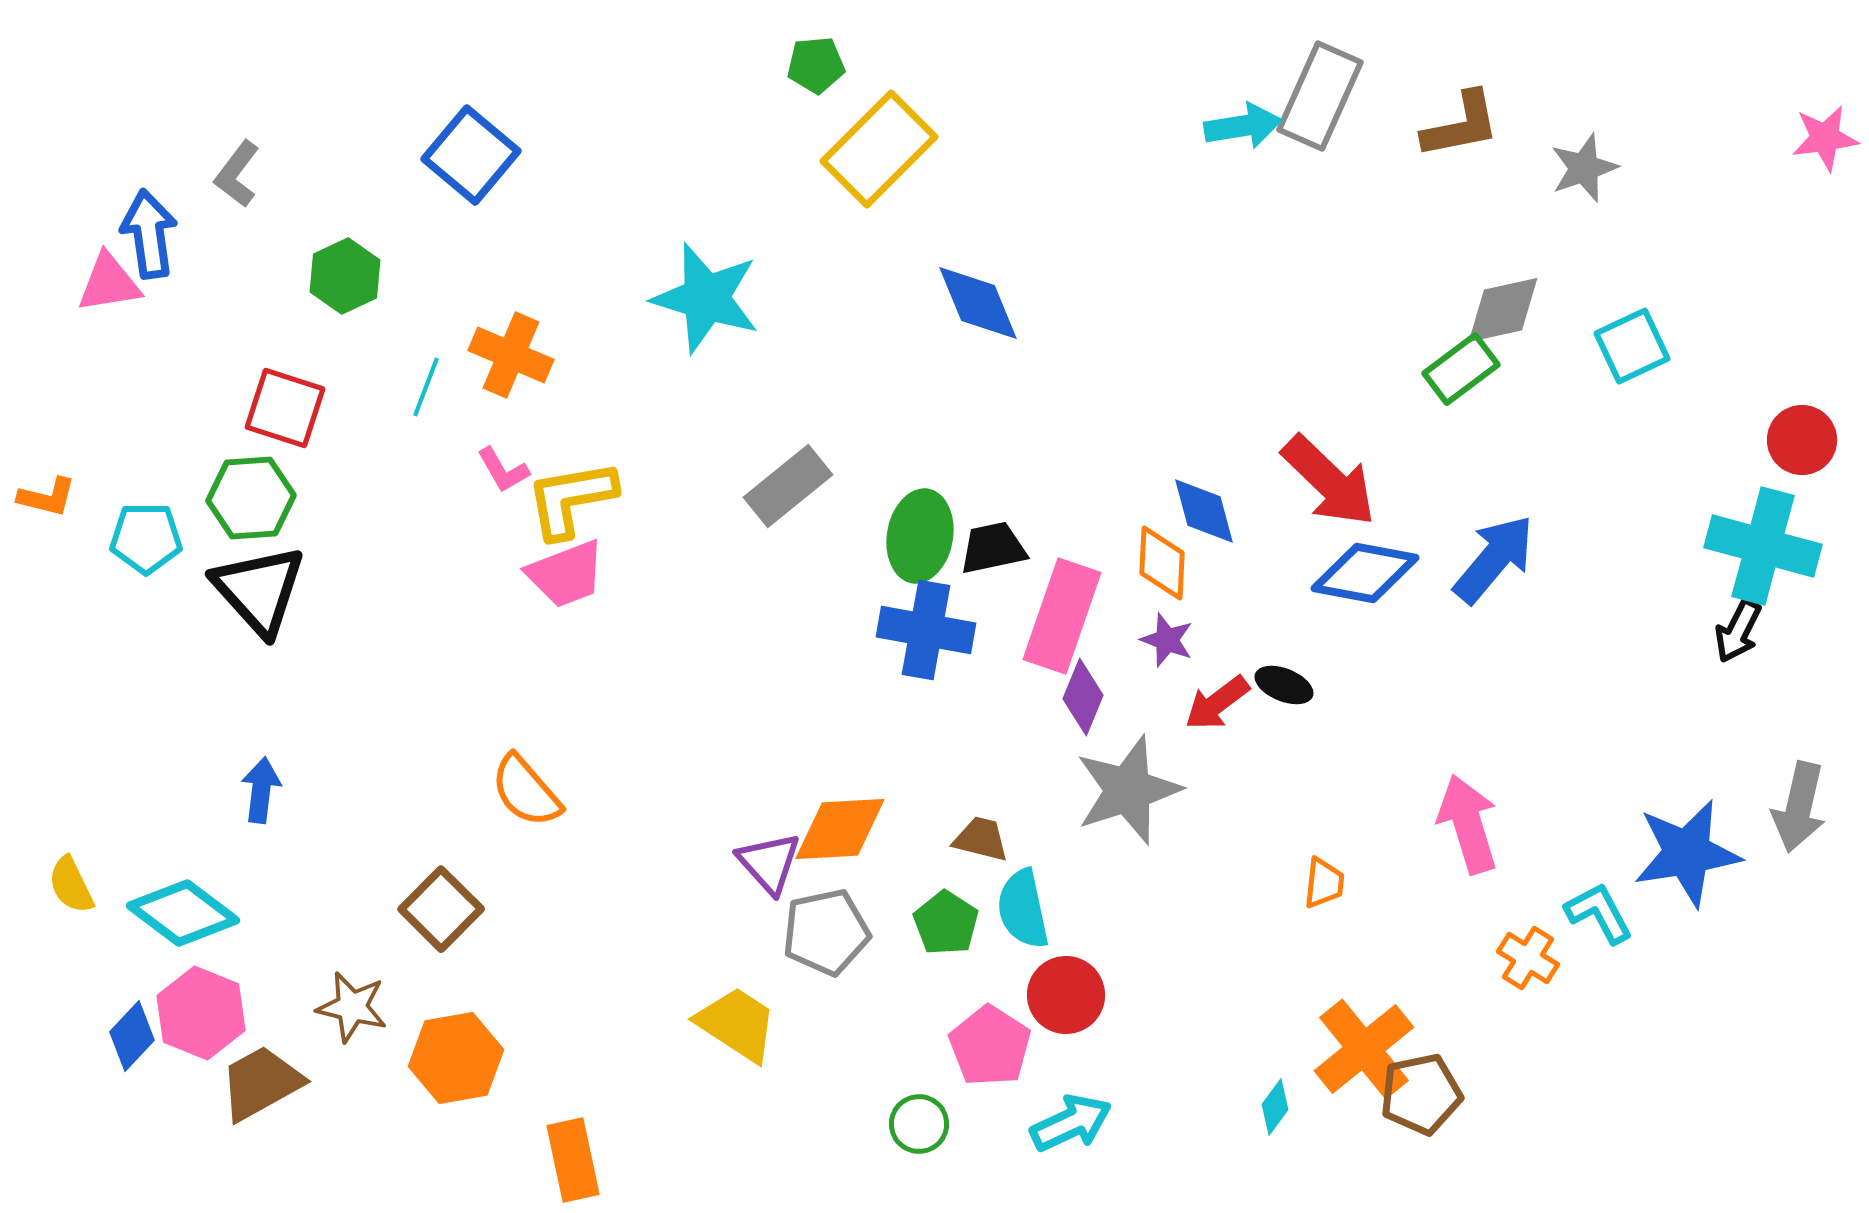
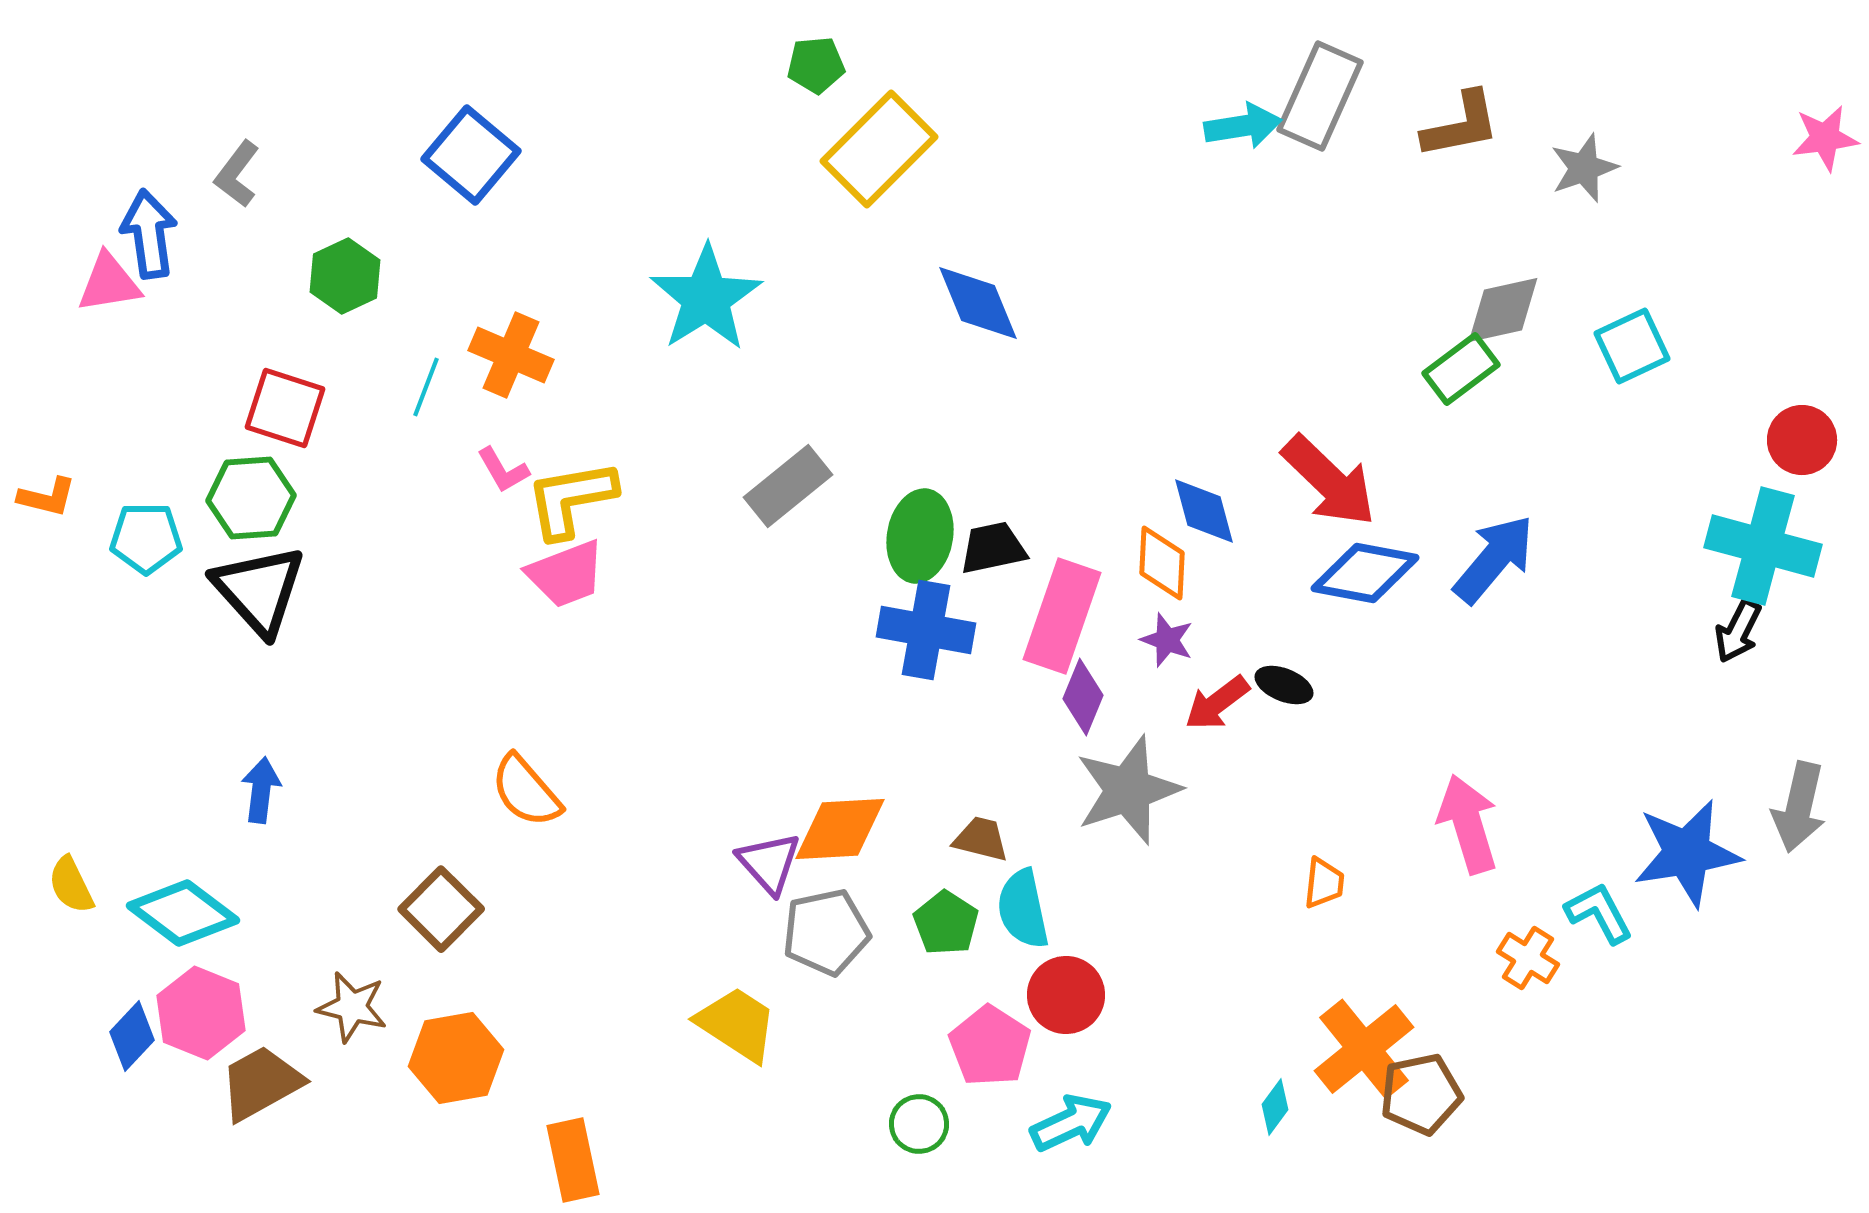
cyan star at (706, 298): rotated 23 degrees clockwise
